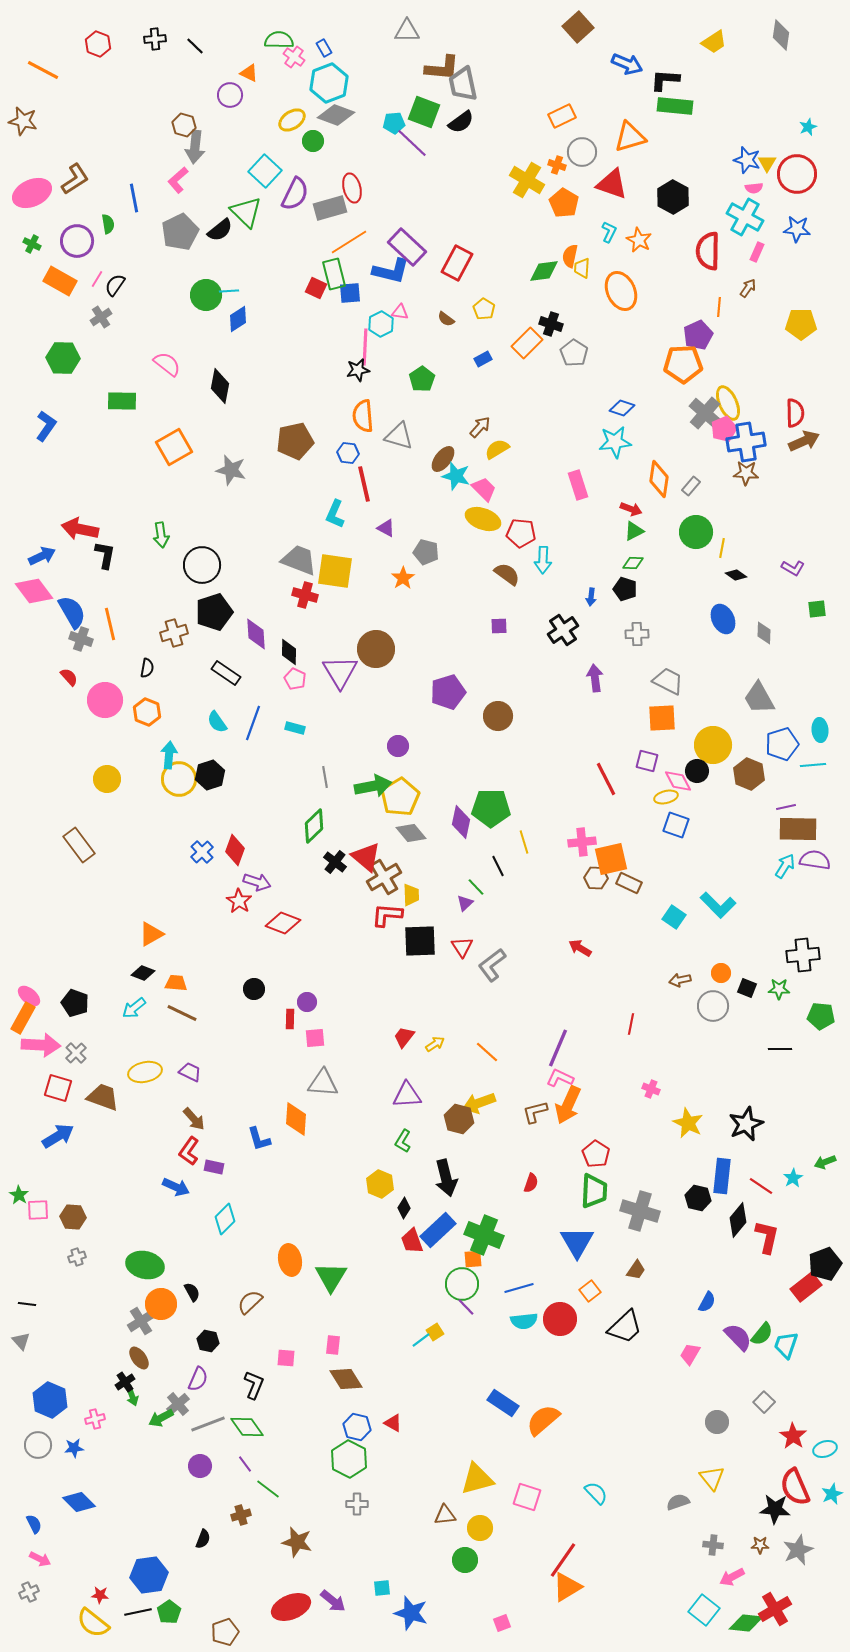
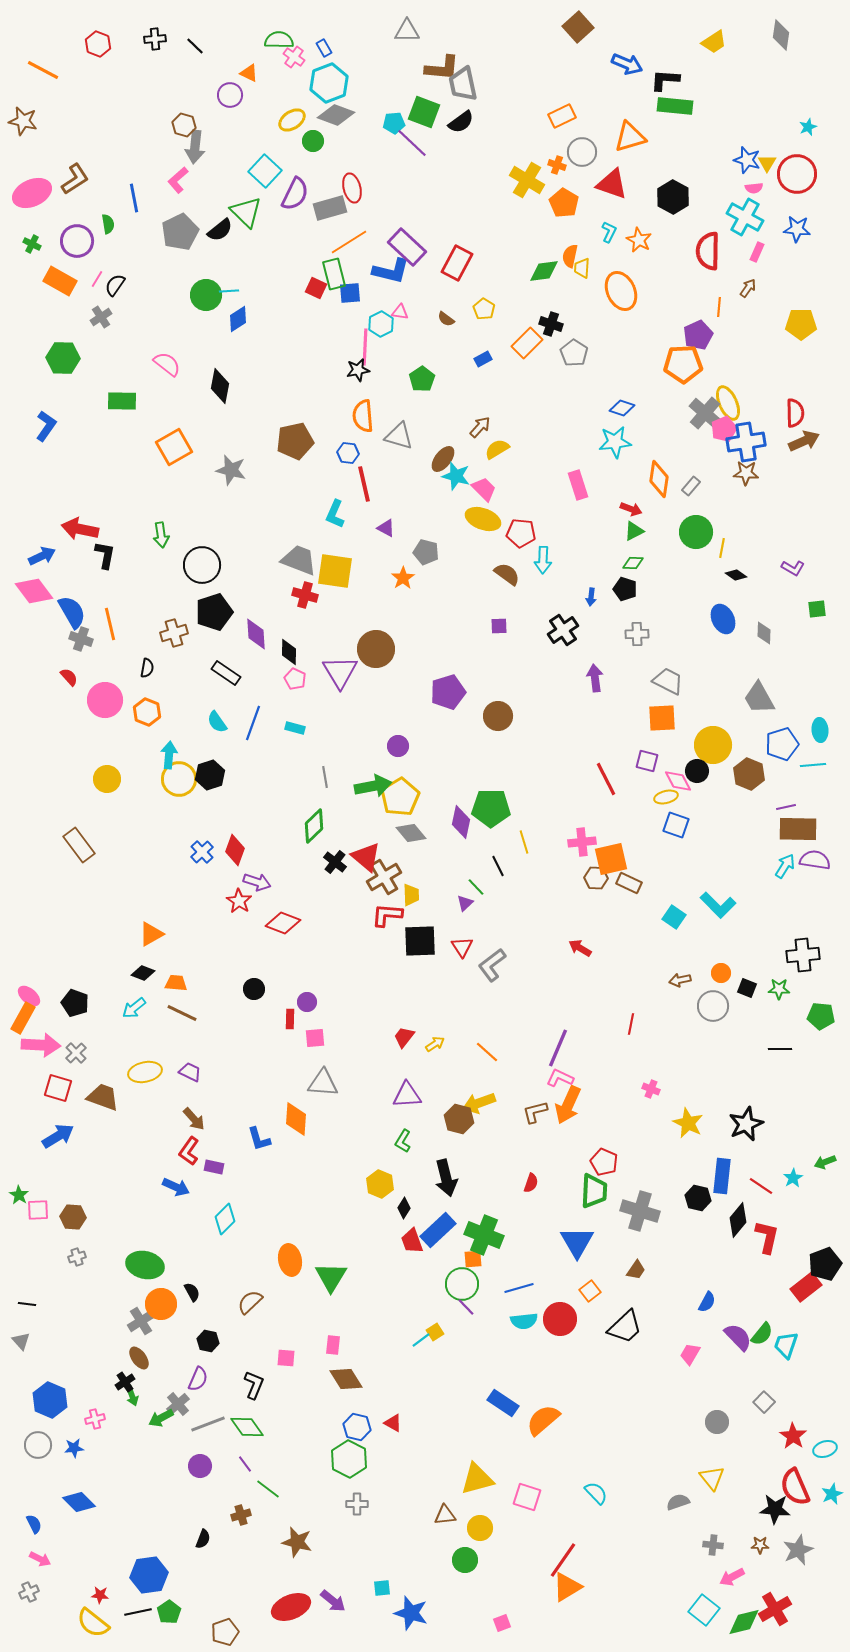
red pentagon at (596, 1154): moved 8 px right, 8 px down; rotated 8 degrees counterclockwise
green diamond at (746, 1623): moved 2 px left, 1 px up; rotated 20 degrees counterclockwise
